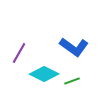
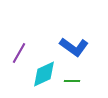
cyan diamond: rotated 52 degrees counterclockwise
green line: rotated 21 degrees clockwise
